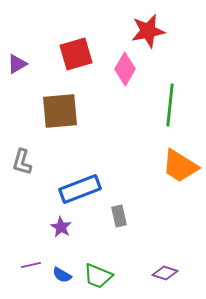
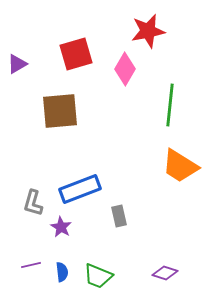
gray L-shape: moved 11 px right, 41 px down
blue semicircle: moved 3 px up; rotated 126 degrees counterclockwise
